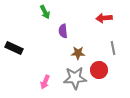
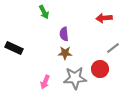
green arrow: moved 1 px left
purple semicircle: moved 1 px right, 3 px down
gray line: rotated 64 degrees clockwise
brown star: moved 13 px left
red circle: moved 1 px right, 1 px up
